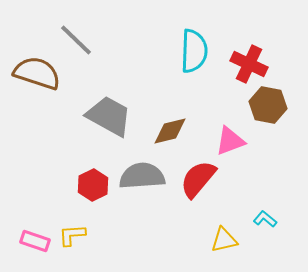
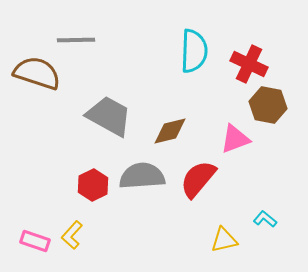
gray line: rotated 45 degrees counterclockwise
pink triangle: moved 5 px right, 2 px up
yellow L-shape: rotated 44 degrees counterclockwise
